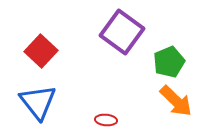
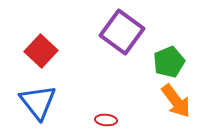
orange arrow: rotated 9 degrees clockwise
